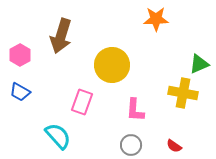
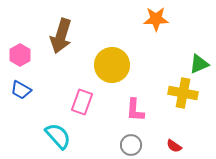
blue trapezoid: moved 1 px right, 2 px up
